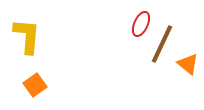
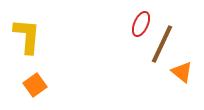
orange triangle: moved 6 px left, 8 px down
